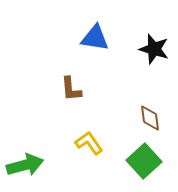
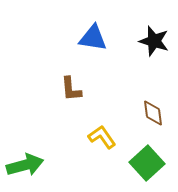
blue triangle: moved 2 px left
black star: moved 8 px up
brown diamond: moved 3 px right, 5 px up
yellow L-shape: moved 13 px right, 6 px up
green square: moved 3 px right, 2 px down
